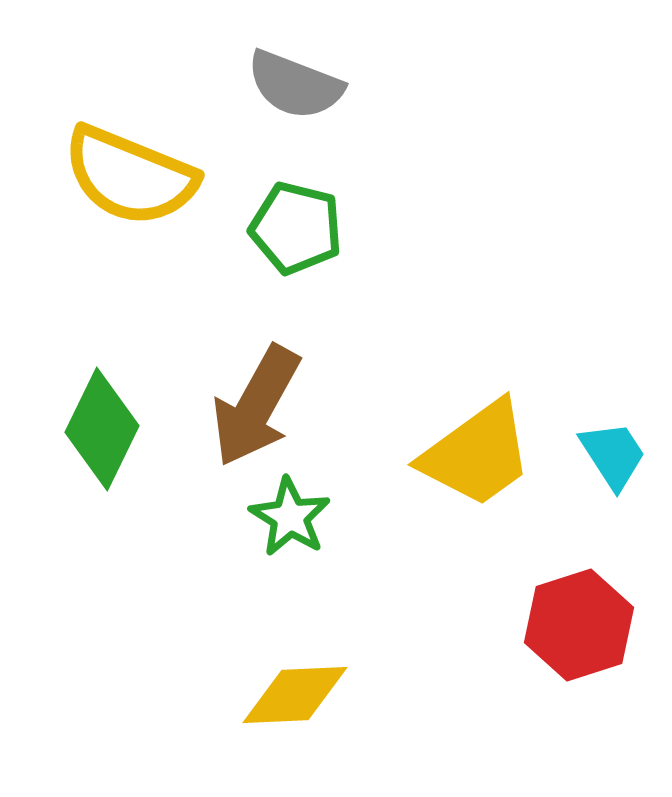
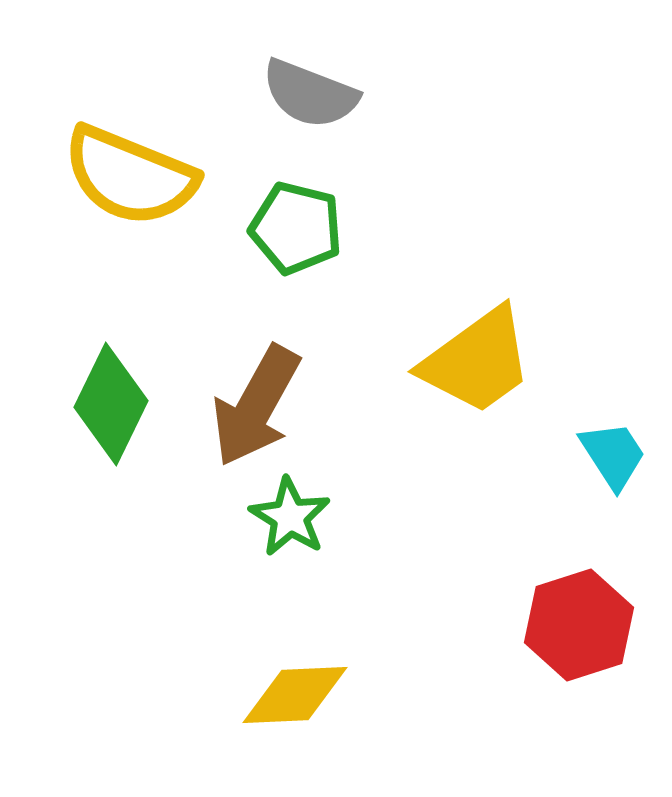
gray semicircle: moved 15 px right, 9 px down
green diamond: moved 9 px right, 25 px up
yellow trapezoid: moved 93 px up
